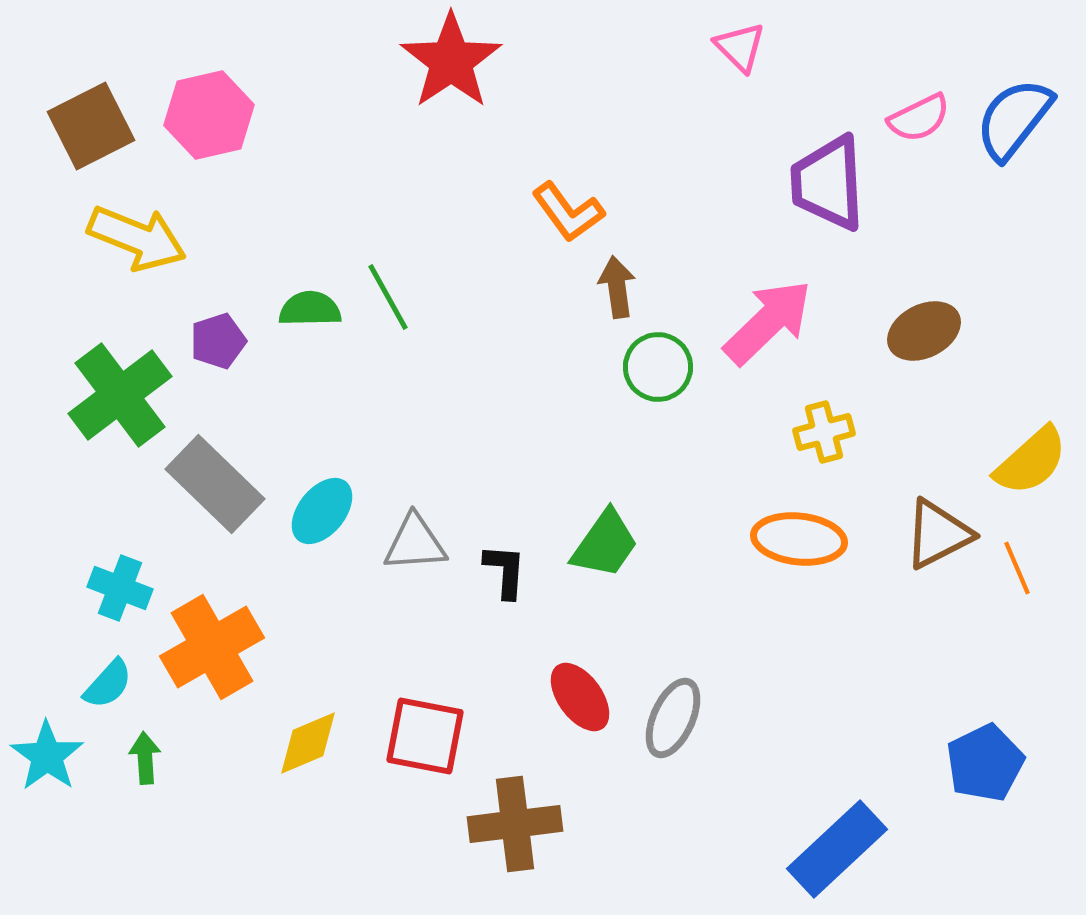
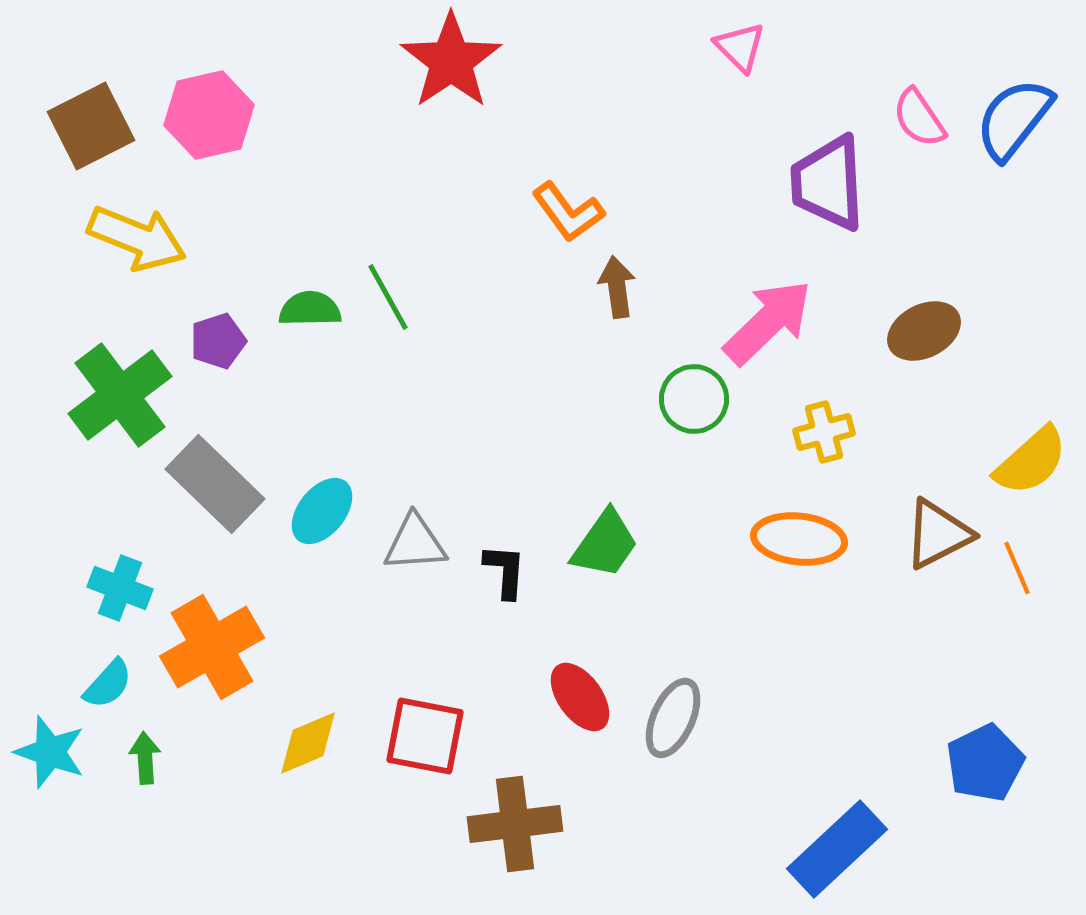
pink semicircle: rotated 82 degrees clockwise
green circle: moved 36 px right, 32 px down
cyan star: moved 3 px right, 4 px up; rotated 16 degrees counterclockwise
